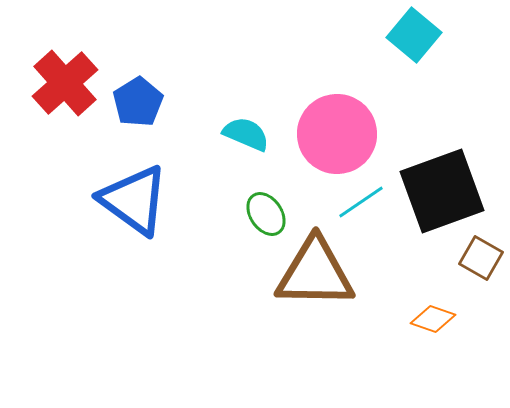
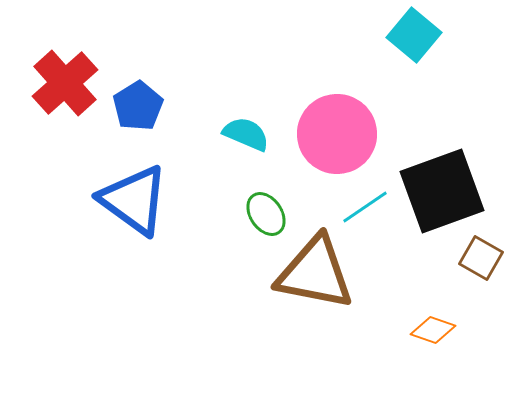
blue pentagon: moved 4 px down
cyan line: moved 4 px right, 5 px down
brown triangle: rotated 10 degrees clockwise
orange diamond: moved 11 px down
